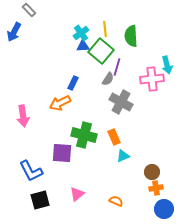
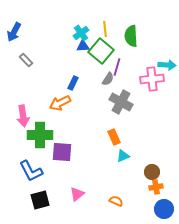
gray rectangle: moved 3 px left, 50 px down
cyan arrow: rotated 72 degrees counterclockwise
green cross: moved 44 px left; rotated 15 degrees counterclockwise
purple square: moved 1 px up
orange cross: moved 1 px up
